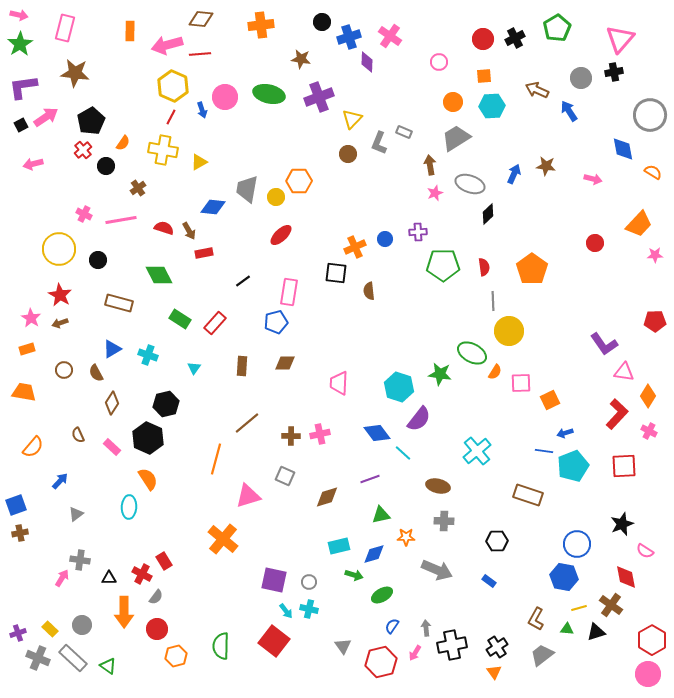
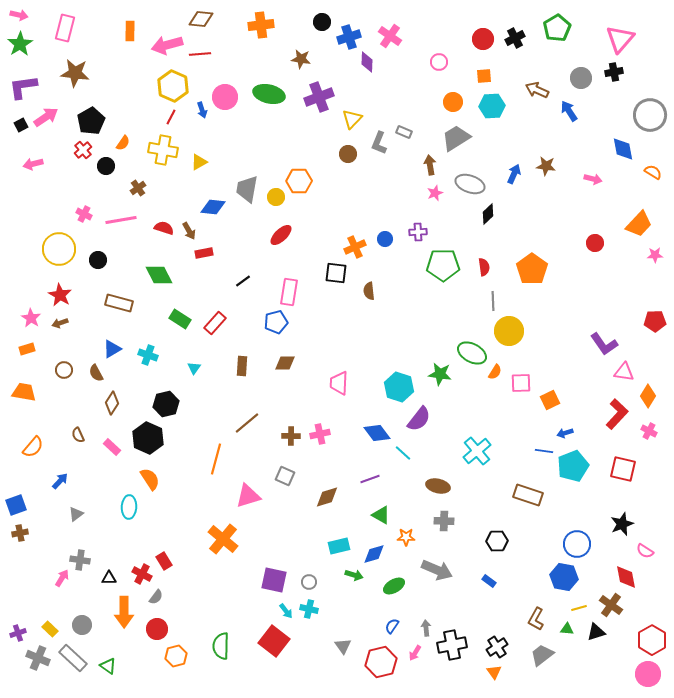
red square at (624, 466): moved 1 px left, 3 px down; rotated 16 degrees clockwise
orange semicircle at (148, 479): moved 2 px right
green triangle at (381, 515): rotated 42 degrees clockwise
green ellipse at (382, 595): moved 12 px right, 9 px up
